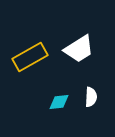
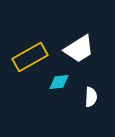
cyan diamond: moved 20 px up
